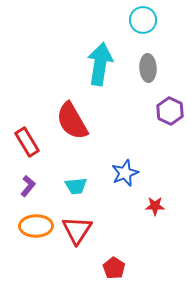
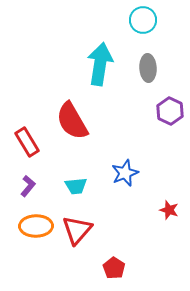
red star: moved 14 px right, 4 px down; rotated 18 degrees clockwise
red triangle: rotated 8 degrees clockwise
